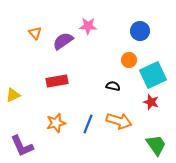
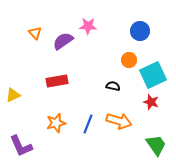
purple L-shape: moved 1 px left
